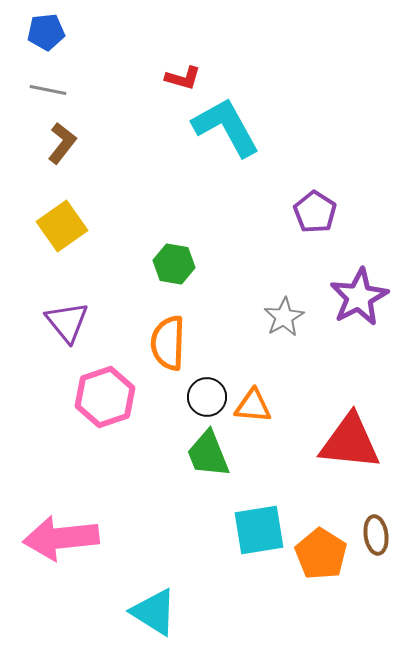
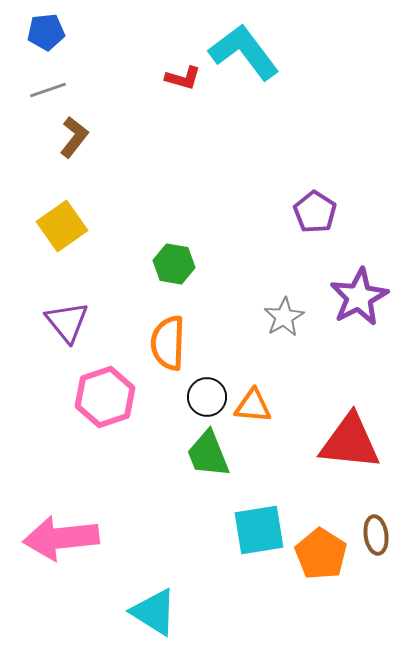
gray line: rotated 30 degrees counterclockwise
cyan L-shape: moved 18 px right, 75 px up; rotated 8 degrees counterclockwise
brown L-shape: moved 12 px right, 6 px up
